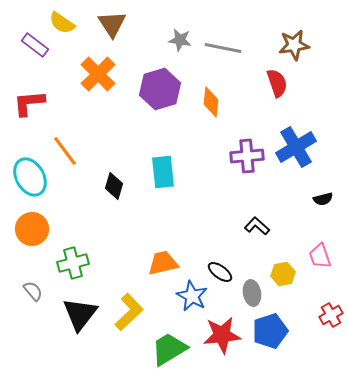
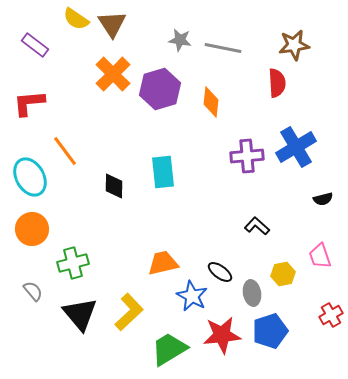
yellow semicircle: moved 14 px right, 4 px up
orange cross: moved 15 px right
red semicircle: rotated 16 degrees clockwise
black diamond: rotated 16 degrees counterclockwise
black triangle: rotated 18 degrees counterclockwise
